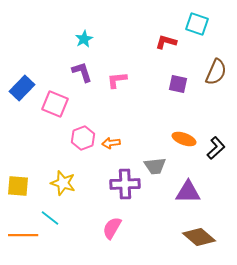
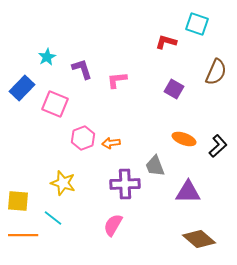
cyan star: moved 37 px left, 18 px down
purple L-shape: moved 3 px up
purple square: moved 4 px left, 5 px down; rotated 18 degrees clockwise
black L-shape: moved 2 px right, 2 px up
gray trapezoid: rotated 75 degrees clockwise
yellow square: moved 15 px down
cyan line: moved 3 px right
pink semicircle: moved 1 px right, 3 px up
brown diamond: moved 2 px down
